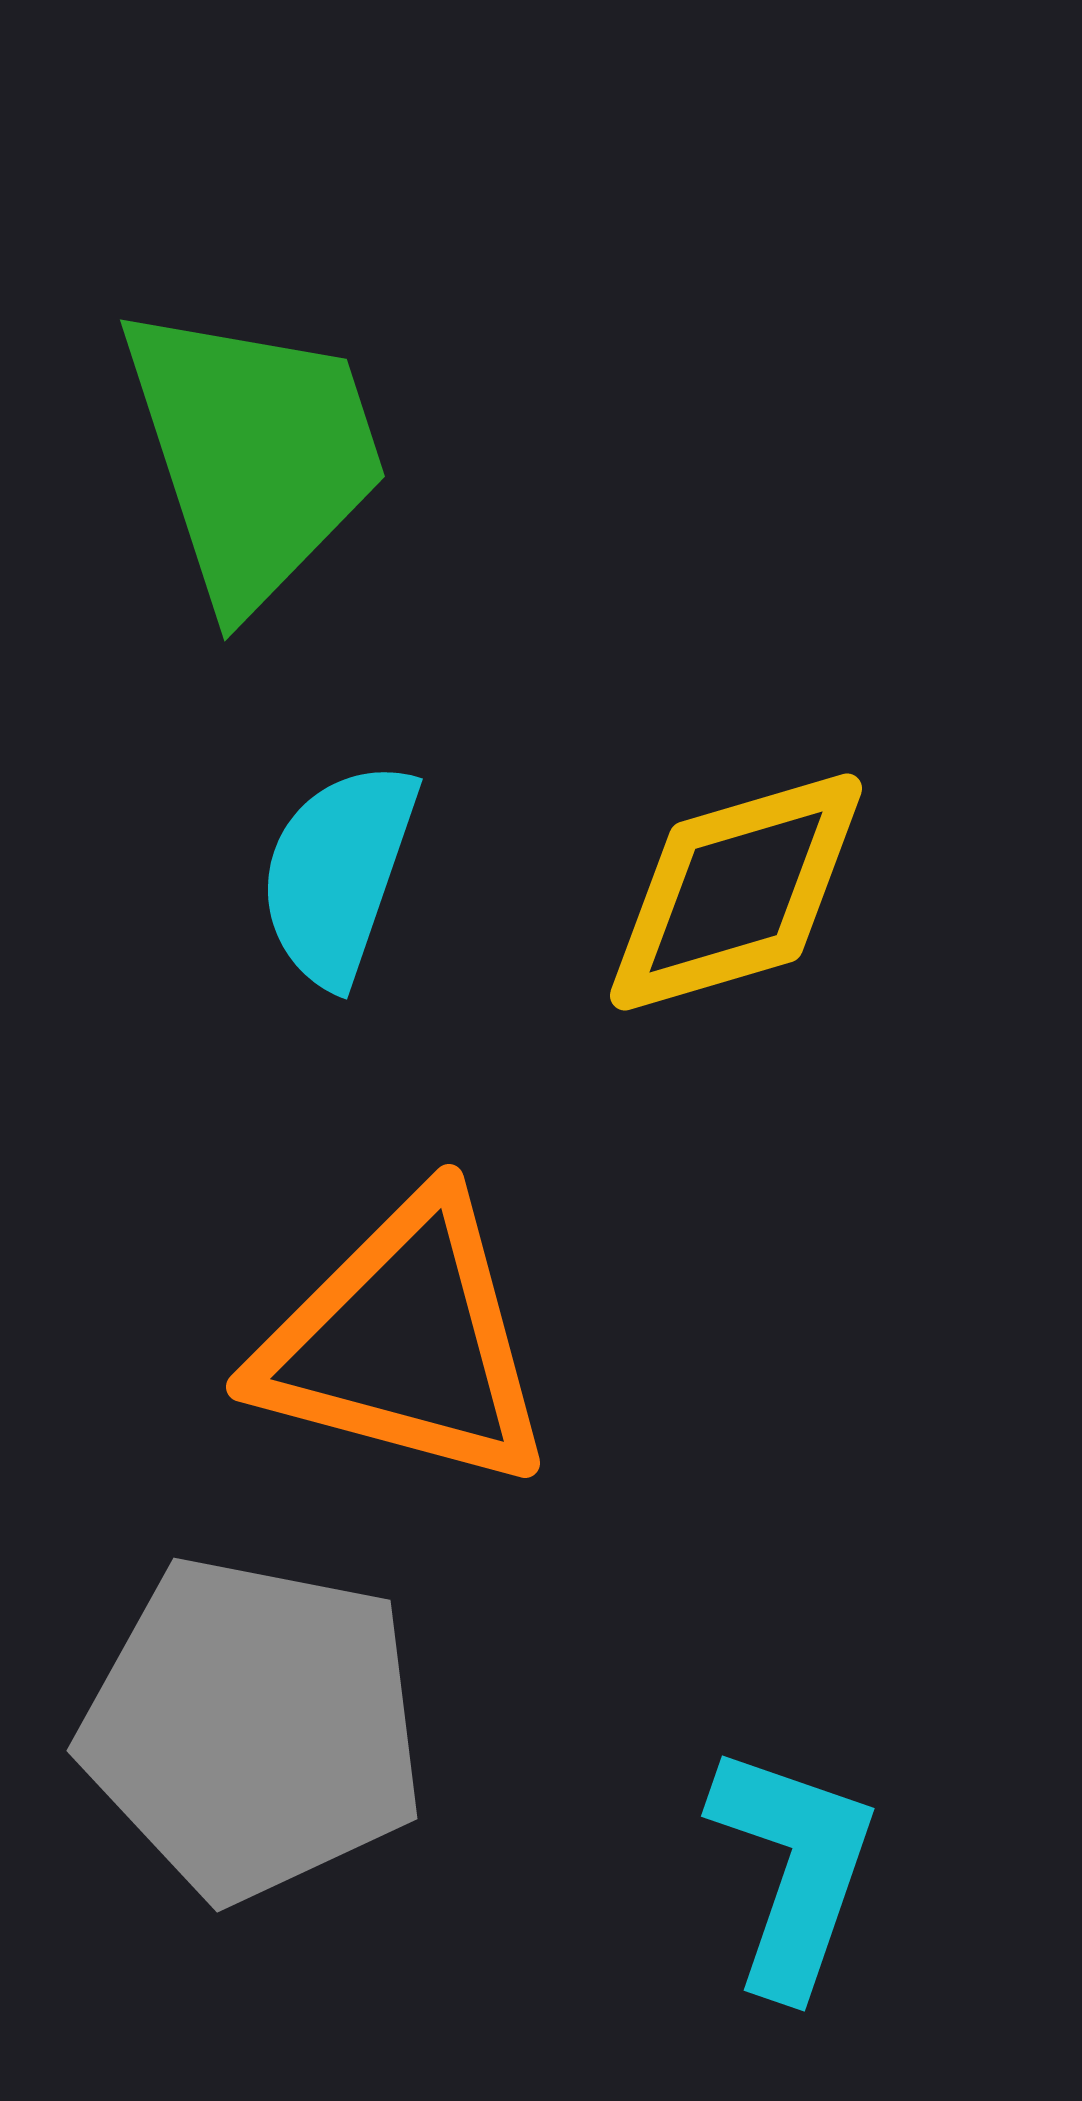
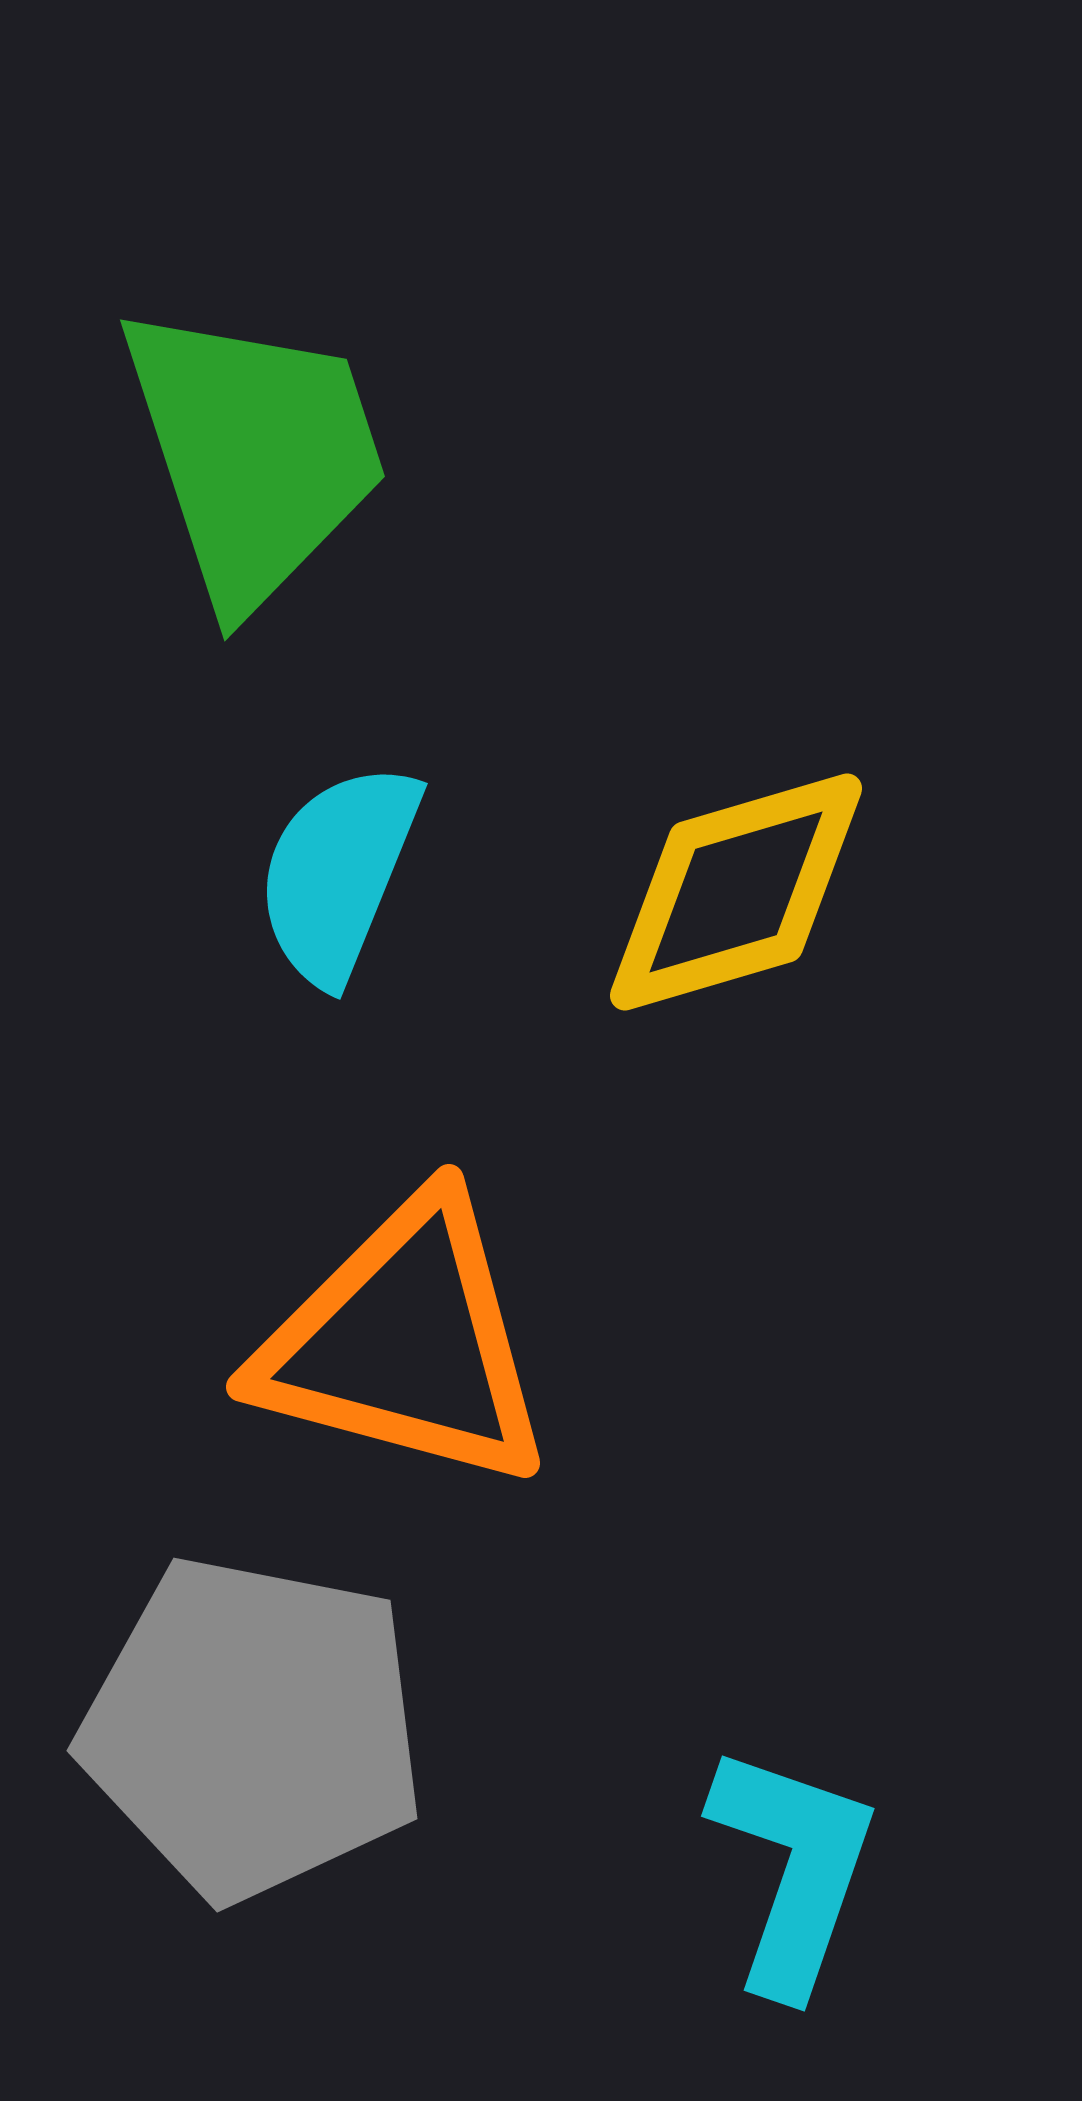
cyan semicircle: rotated 3 degrees clockwise
